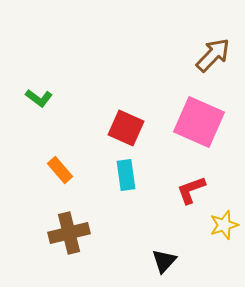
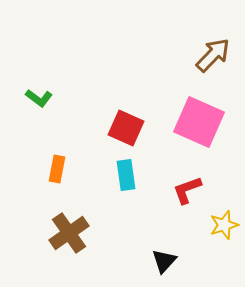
orange rectangle: moved 3 px left, 1 px up; rotated 52 degrees clockwise
red L-shape: moved 4 px left
brown cross: rotated 21 degrees counterclockwise
